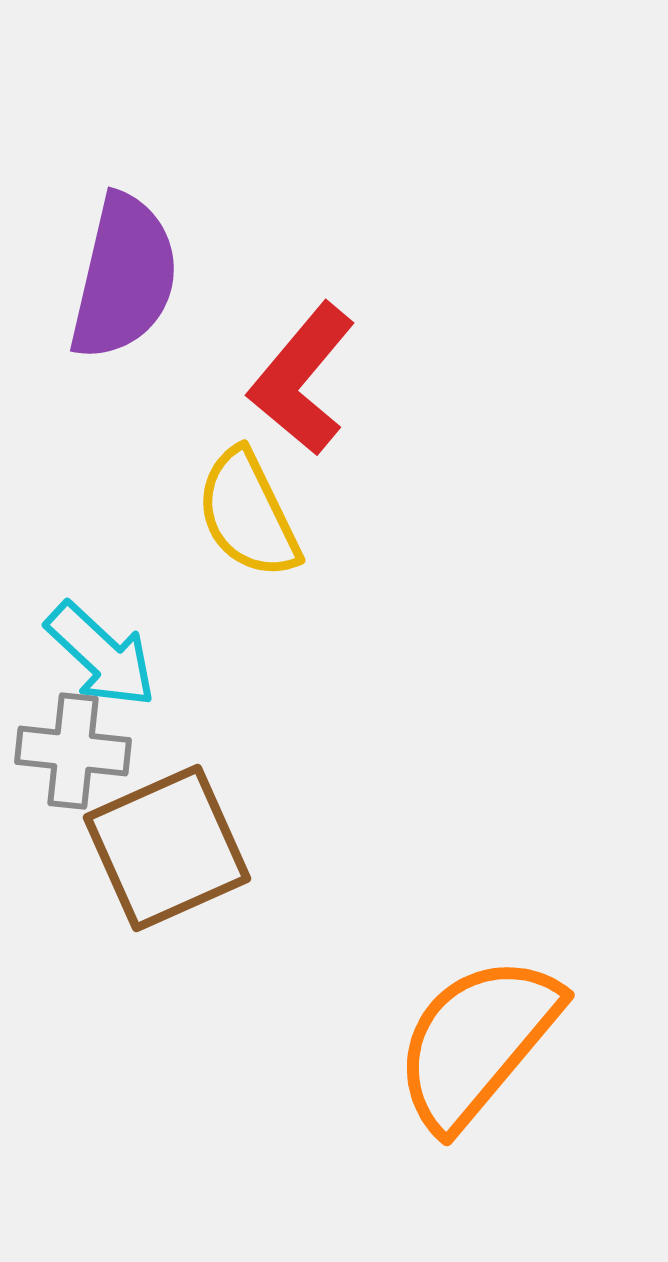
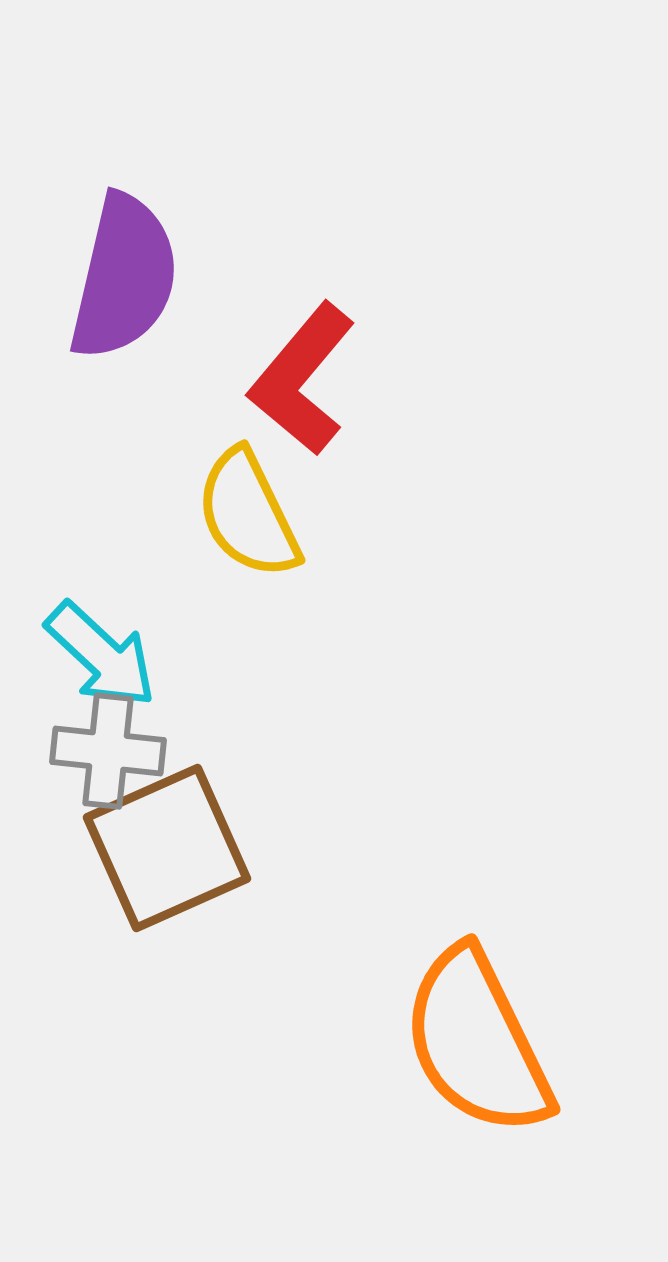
gray cross: moved 35 px right
orange semicircle: rotated 66 degrees counterclockwise
